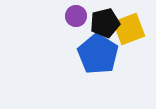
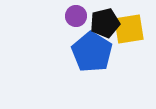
yellow square: rotated 12 degrees clockwise
blue pentagon: moved 6 px left, 2 px up
